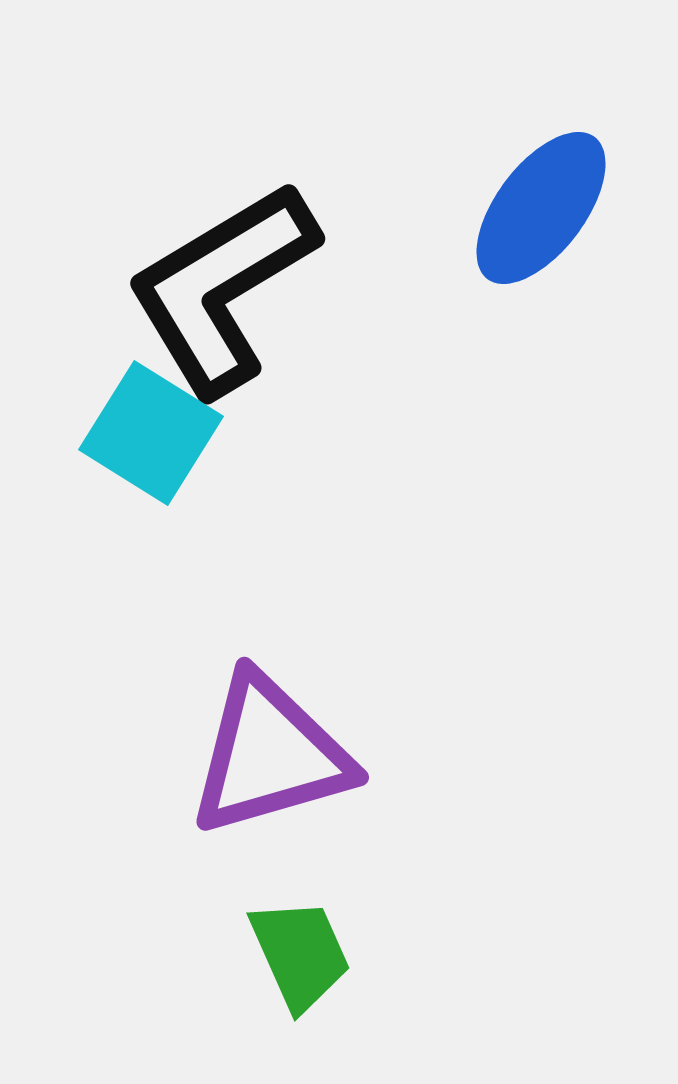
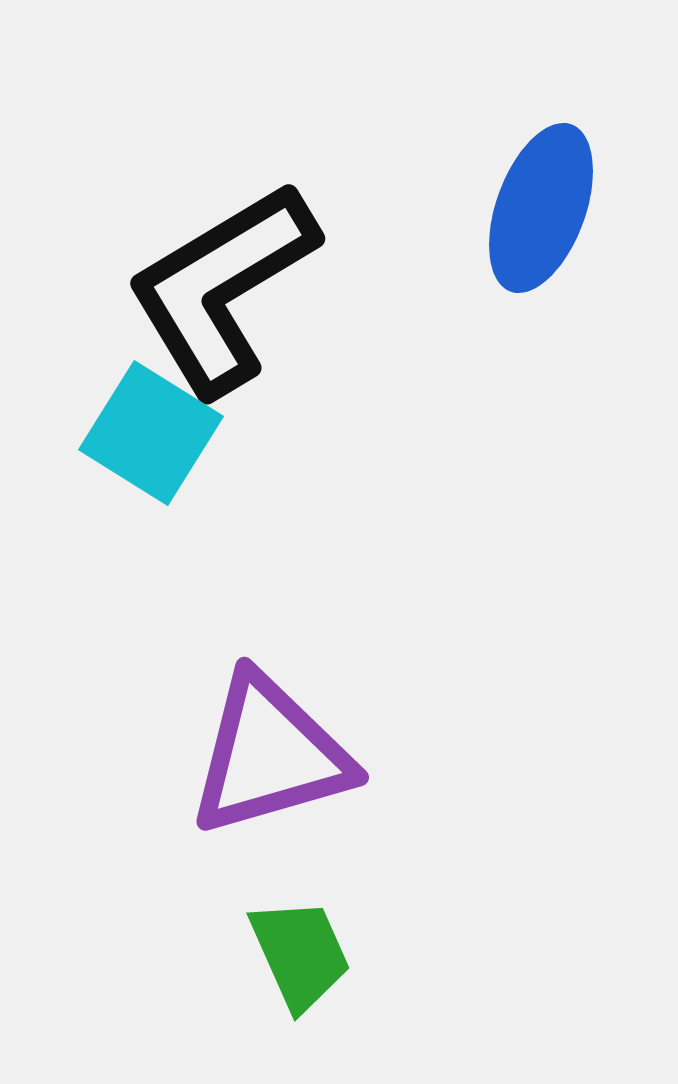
blue ellipse: rotated 17 degrees counterclockwise
